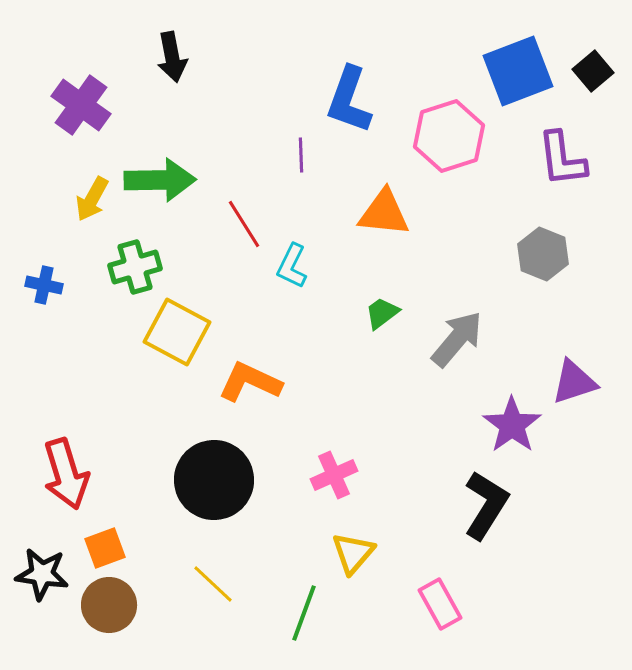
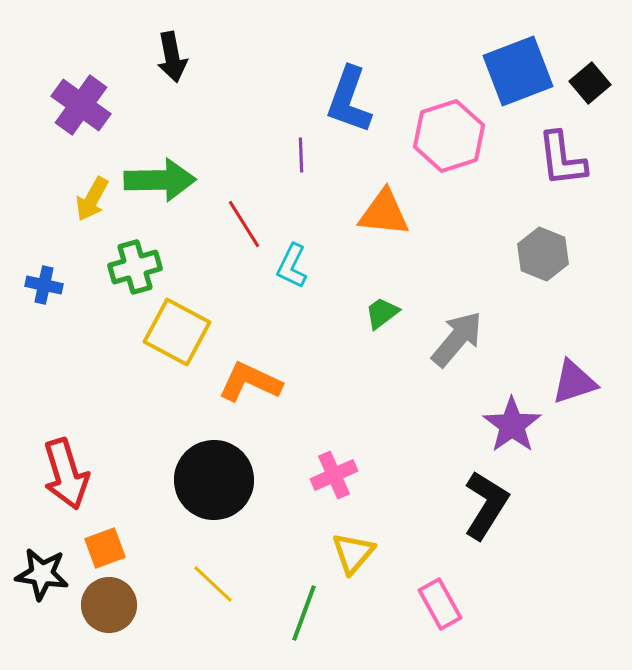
black square: moved 3 px left, 12 px down
